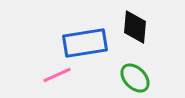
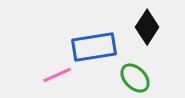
black diamond: moved 12 px right; rotated 28 degrees clockwise
blue rectangle: moved 9 px right, 4 px down
